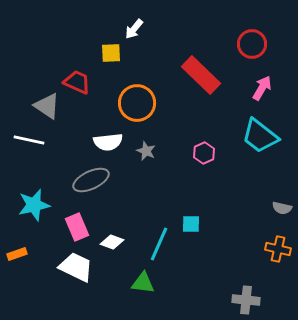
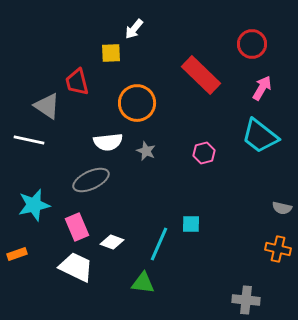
red trapezoid: rotated 128 degrees counterclockwise
pink hexagon: rotated 10 degrees clockwise
